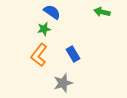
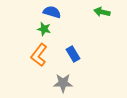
blue semicircle: rotated 18 degrees counterclockwise
green star: rotated 24 degrees clockwise
gray star: rotated 18 degrees clockwise
